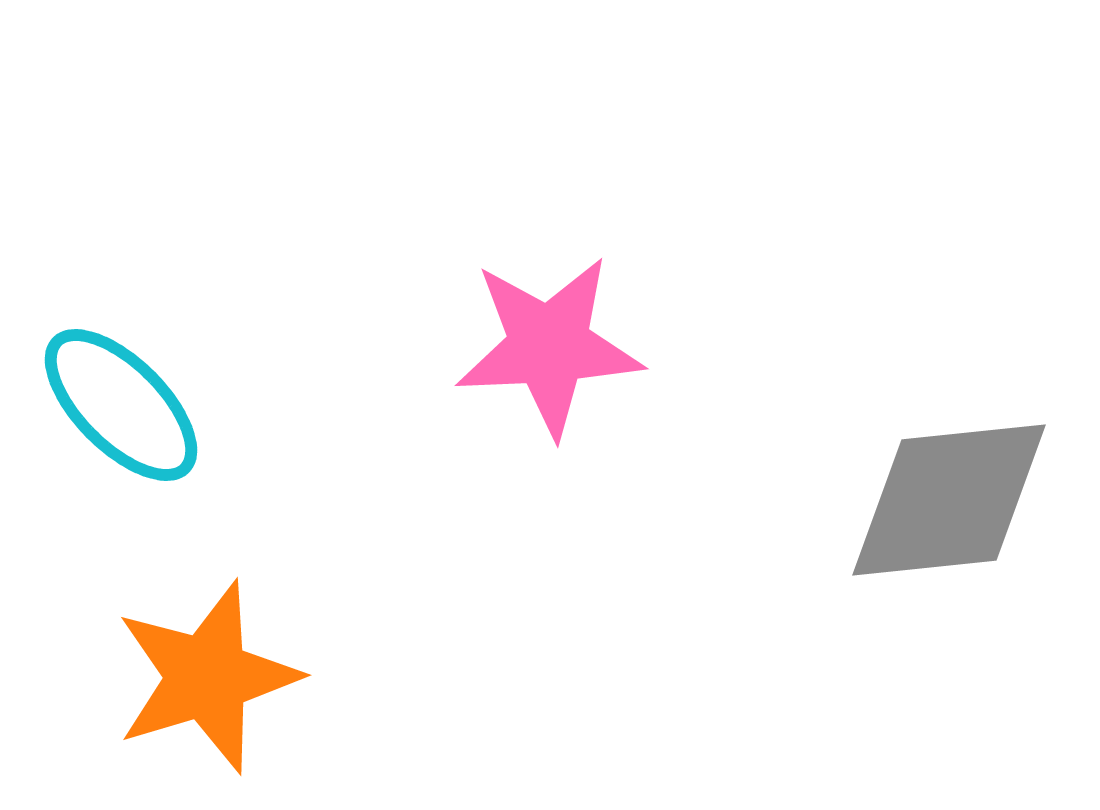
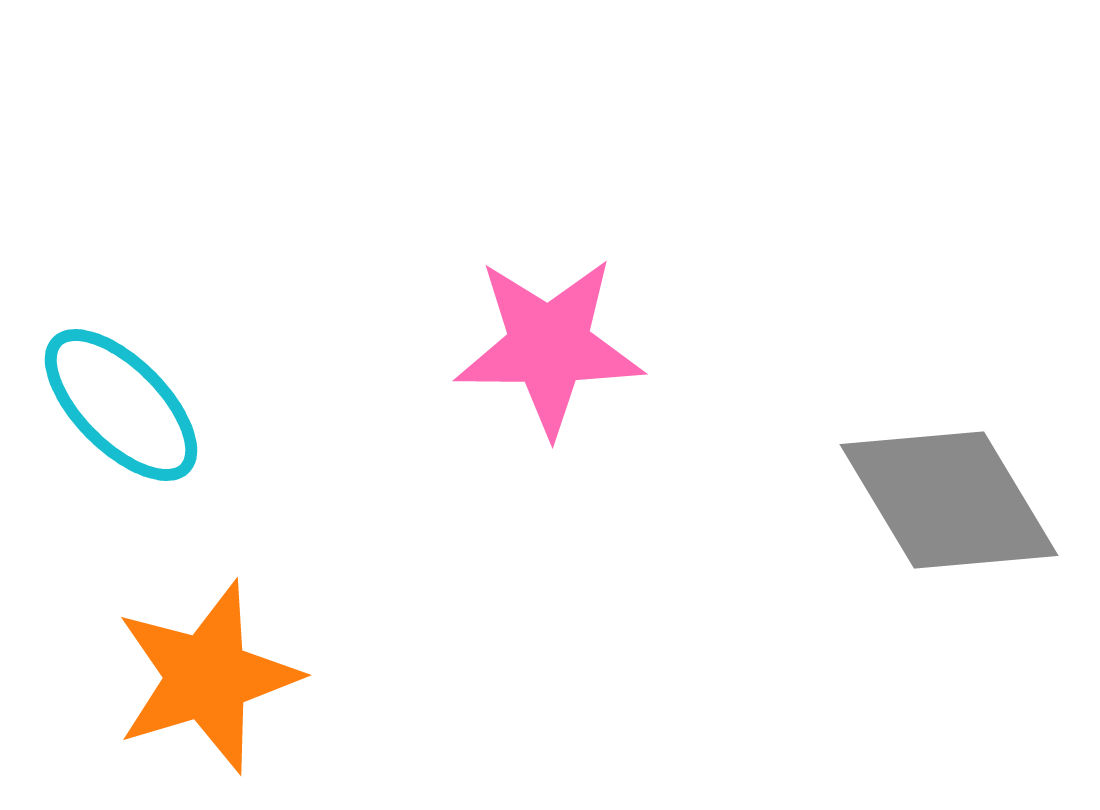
pink star: rotated 3 degrees clockwise
gray diamond: rotated 65 degrees clockwise
